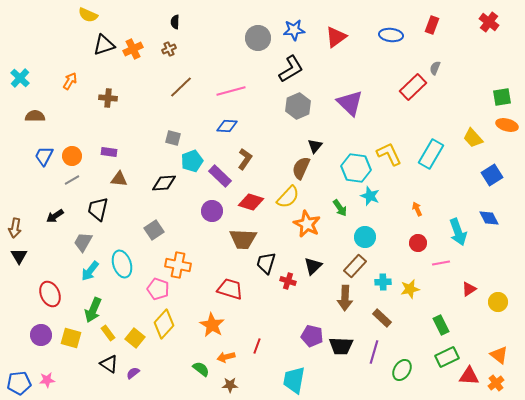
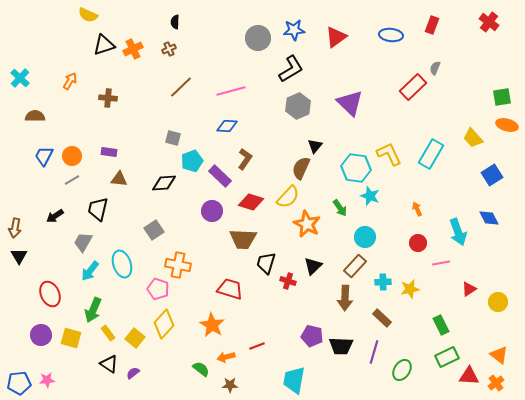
red line at (257, 346): rotated 49 degrees clockwise
